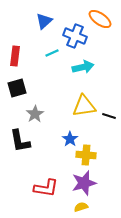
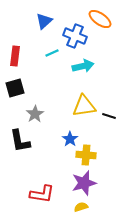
cyan arrow: moved 1 px up
black square: moved 2 px left
red L-shape: moved 4 px left, 6 px down
